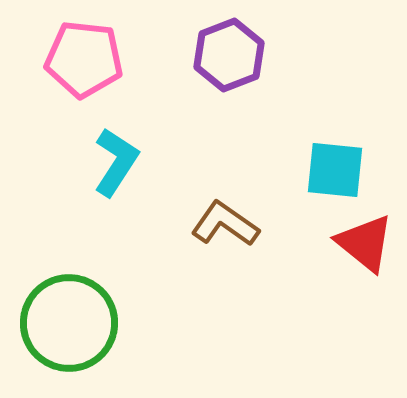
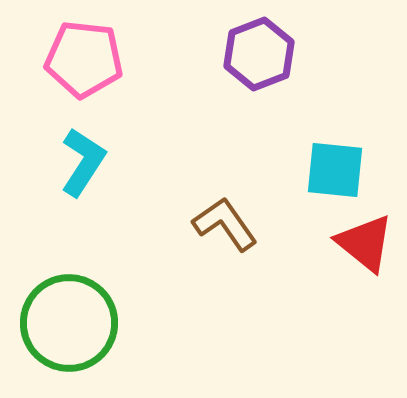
purple hexagon: moved 30 px right, 1 px up
cyan L-shape: moved 33 px left
brown L-shape: rotated 20 degrees clockwise
